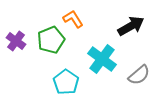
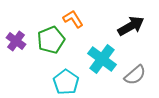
gray semicircle: moved 4 px left
